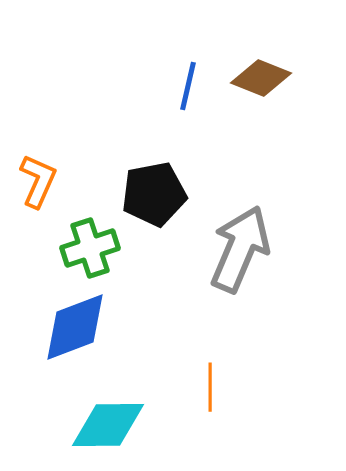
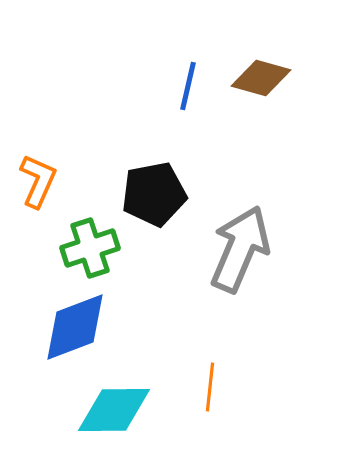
brown diamond: rotated 6 degrees counterclockwise
orange line: rotated 6 degrees clockwise
cyan diamond: moved 6 px right, 15 px up
